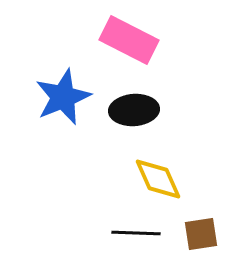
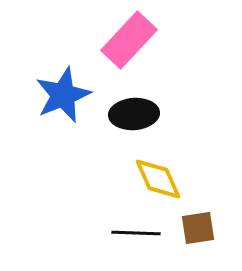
pink rectangle: rotated 74 degrees counterclockwise
blue star: moved 2 px up
black ellipse: moved 4 px down
brown square: moved 3 px left, 6 px up
